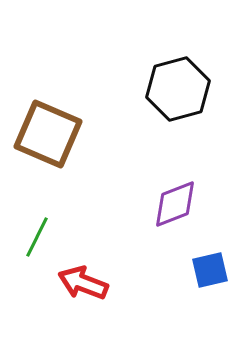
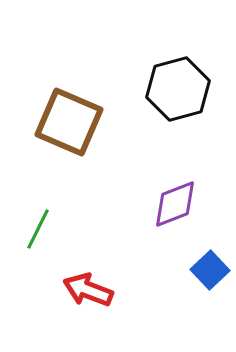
brown square: moved 21 px right, 12 px up
green line: moved 1 px right, 8 px up
blue square: rotated 30 degrees counterclockwise
red arrow: moved 5 px right, 7 px down
